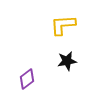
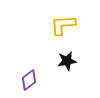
purple diamond: moved 2 px right, 1 px down
